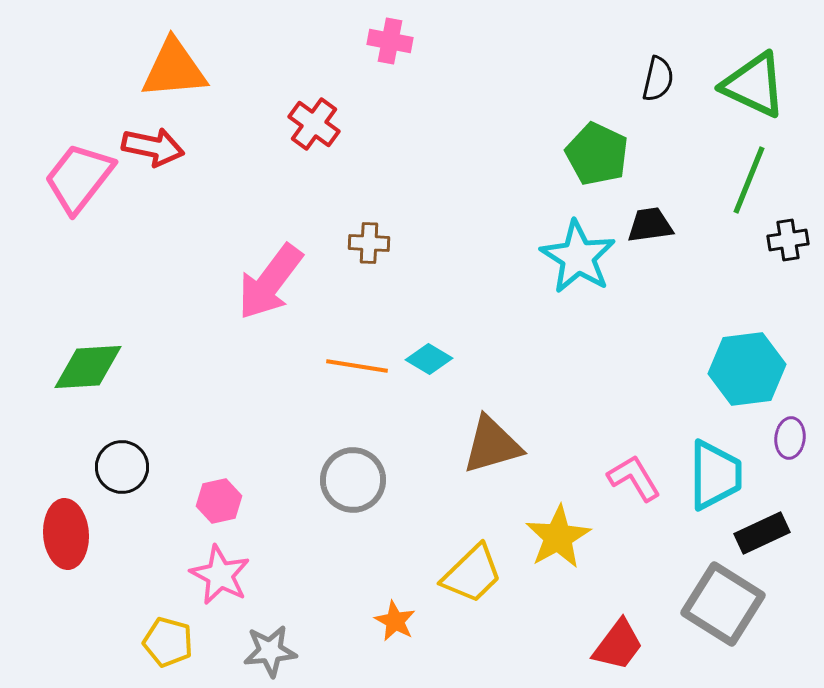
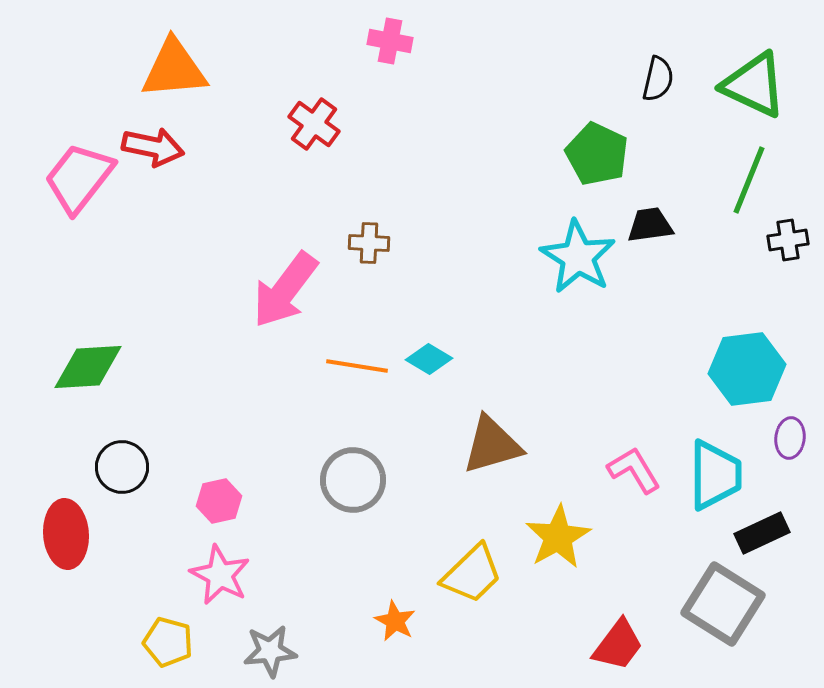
pink arrow: moved 15 px right, 8 px down
pink L-shape: moved 8 px up
